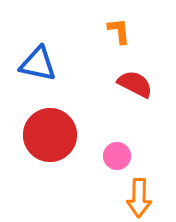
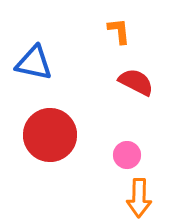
blue triangle: moved 4 px left, 1 px up
red semicircle: moved 1 px right, 2 px up
pink circle: moved 10 px right, 1 px up
